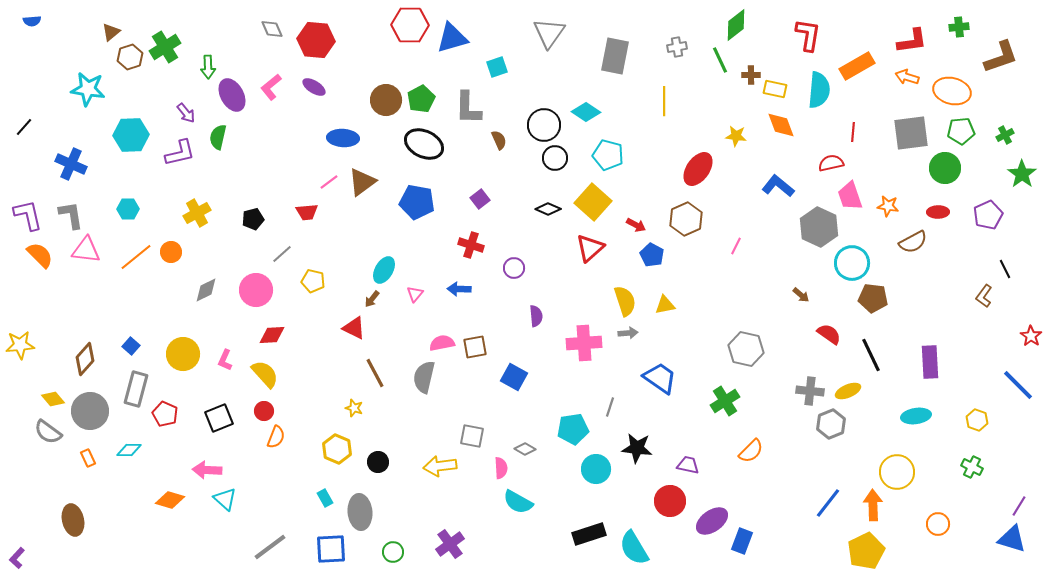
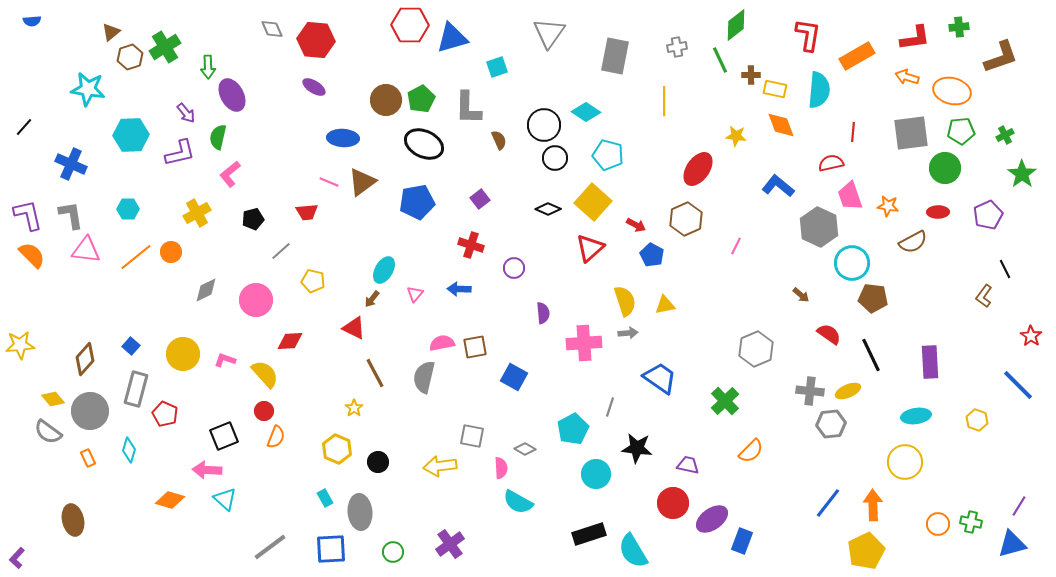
red L-shape at (912, 41): moved 3 px right, 3 px up
orange rectangle at (857, 66): moved 10 px up
pink L-shape at (271, 87): moved 41 px left, 87 px down
pink line at (329, 182): rotated 60 degrees clockwise
blue pentagon at (417, 202): rotated 20 degrees counterclockwise
gray line at (282, 254): moved 1 px left, 3 px up
orange semicircle at (40, 255): moved 8 px left
pink circle at (256, 290): moved 10 px down
purple semicircle at (536, 316): moved 7 px right, 3 px up
red diamond at (272, 335): moved 18 px right, 6 px down
gray hexagon at (746, 349): moved 10 px right; rotated 24 degrees clockwise
pink L-shape at (225, 360): rotated 85 degrees clockwise
green cross at (725, 401): rotated 12 degrees counterclockwise
yellow star at (354, 408): rotated 18 degrees clockwise
black square at (219, 418): moved 5 px right, 18 px down
gray hexagon at (831, 424): rotated 16 degrees clockwise
cyan pentagon at (573, 429): rotated 20 degrees counterclockwise
cyan diamond at (129, 450): rotated 75 degrees counterclockwise
green cross at (972, 467): moved 1 px left, 55 px down; rotated 15 degrees counterclockwise
cyan circle at (596, 469): moved 5 px down
yellow circle at (897, 472): moved 8 px right, 10 px up
red circle at (670, 501): moved 3 px right, 2 px down
purple ellipse at (712, 521): moved 2 px up
blue triangle at (1012, 539): moved 5 px down; rotated 32 degrees counterclockwise
cyan semicircle at (634, 548): moved 1 px left, 3 px down
